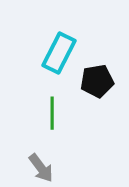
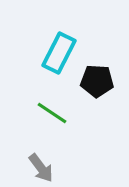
black pentagon: rotated 12 degrees clockwise
green line: rotated 56 degrees counterclockwise
